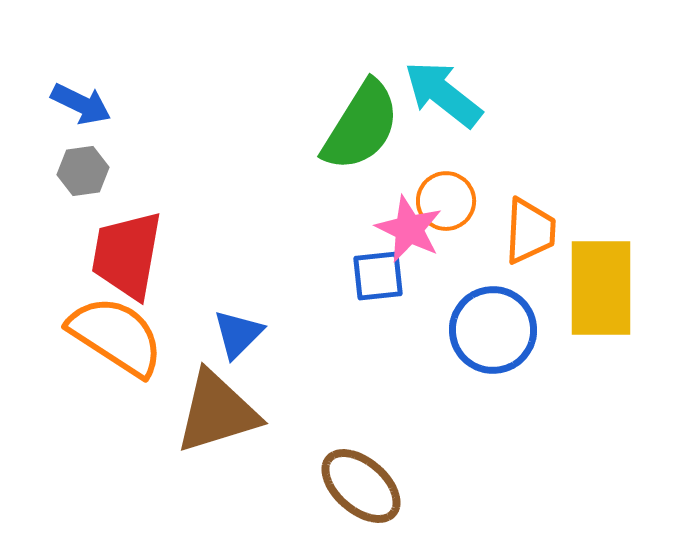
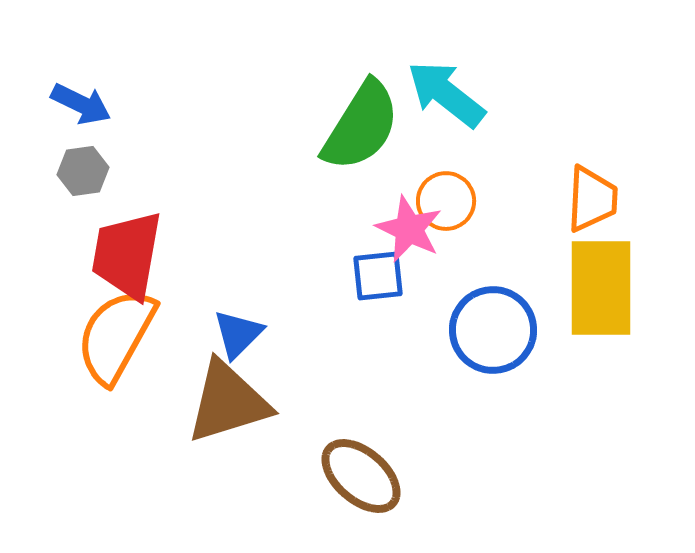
cyan arrow: moved 3 px right
orange trapezoid: moved 62 px right, 32 px up
orange semicircle: rotated 94 degrees counterclockwise
brown triangle: moved 11 px right, 10 px up
brown ellipse: moved 10 px up
